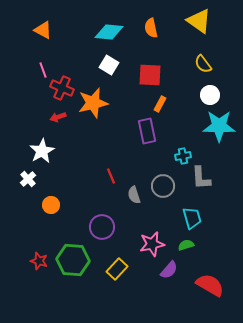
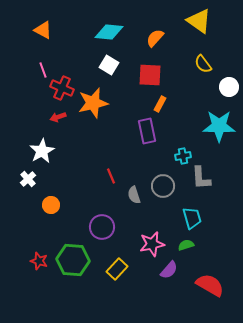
orange semicircle: moved 4 px right, 10 px down; rotated 54 degrees clockwise
white circle: moved 19 px right, 8 px up
